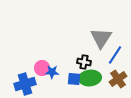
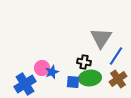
blue line: moved 1 px right, 1 px down
blue star: rotated 24 degrees counterclockwise
blue square: moved 1 px left, 3 px down
blue cross: rotated 15 degrees counterclockwise
